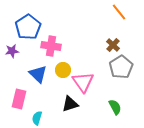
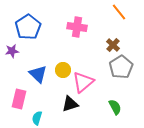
pink cross: moved 26 px right, 19 px up
pink triangle: rotated 25 degrees clockwise
